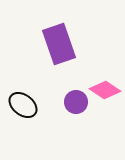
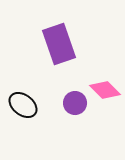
pink diamond: rotated 12 degrees clockwise
purple circle: moved 1 px left, 1 px down
